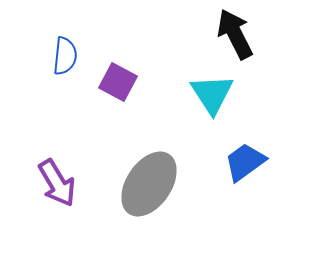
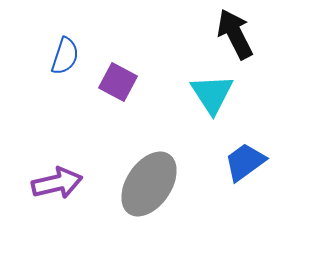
blue semicircle: rotated 12 degrees clockwise
purple arrow: rotated 72 degrees counterclockwise
